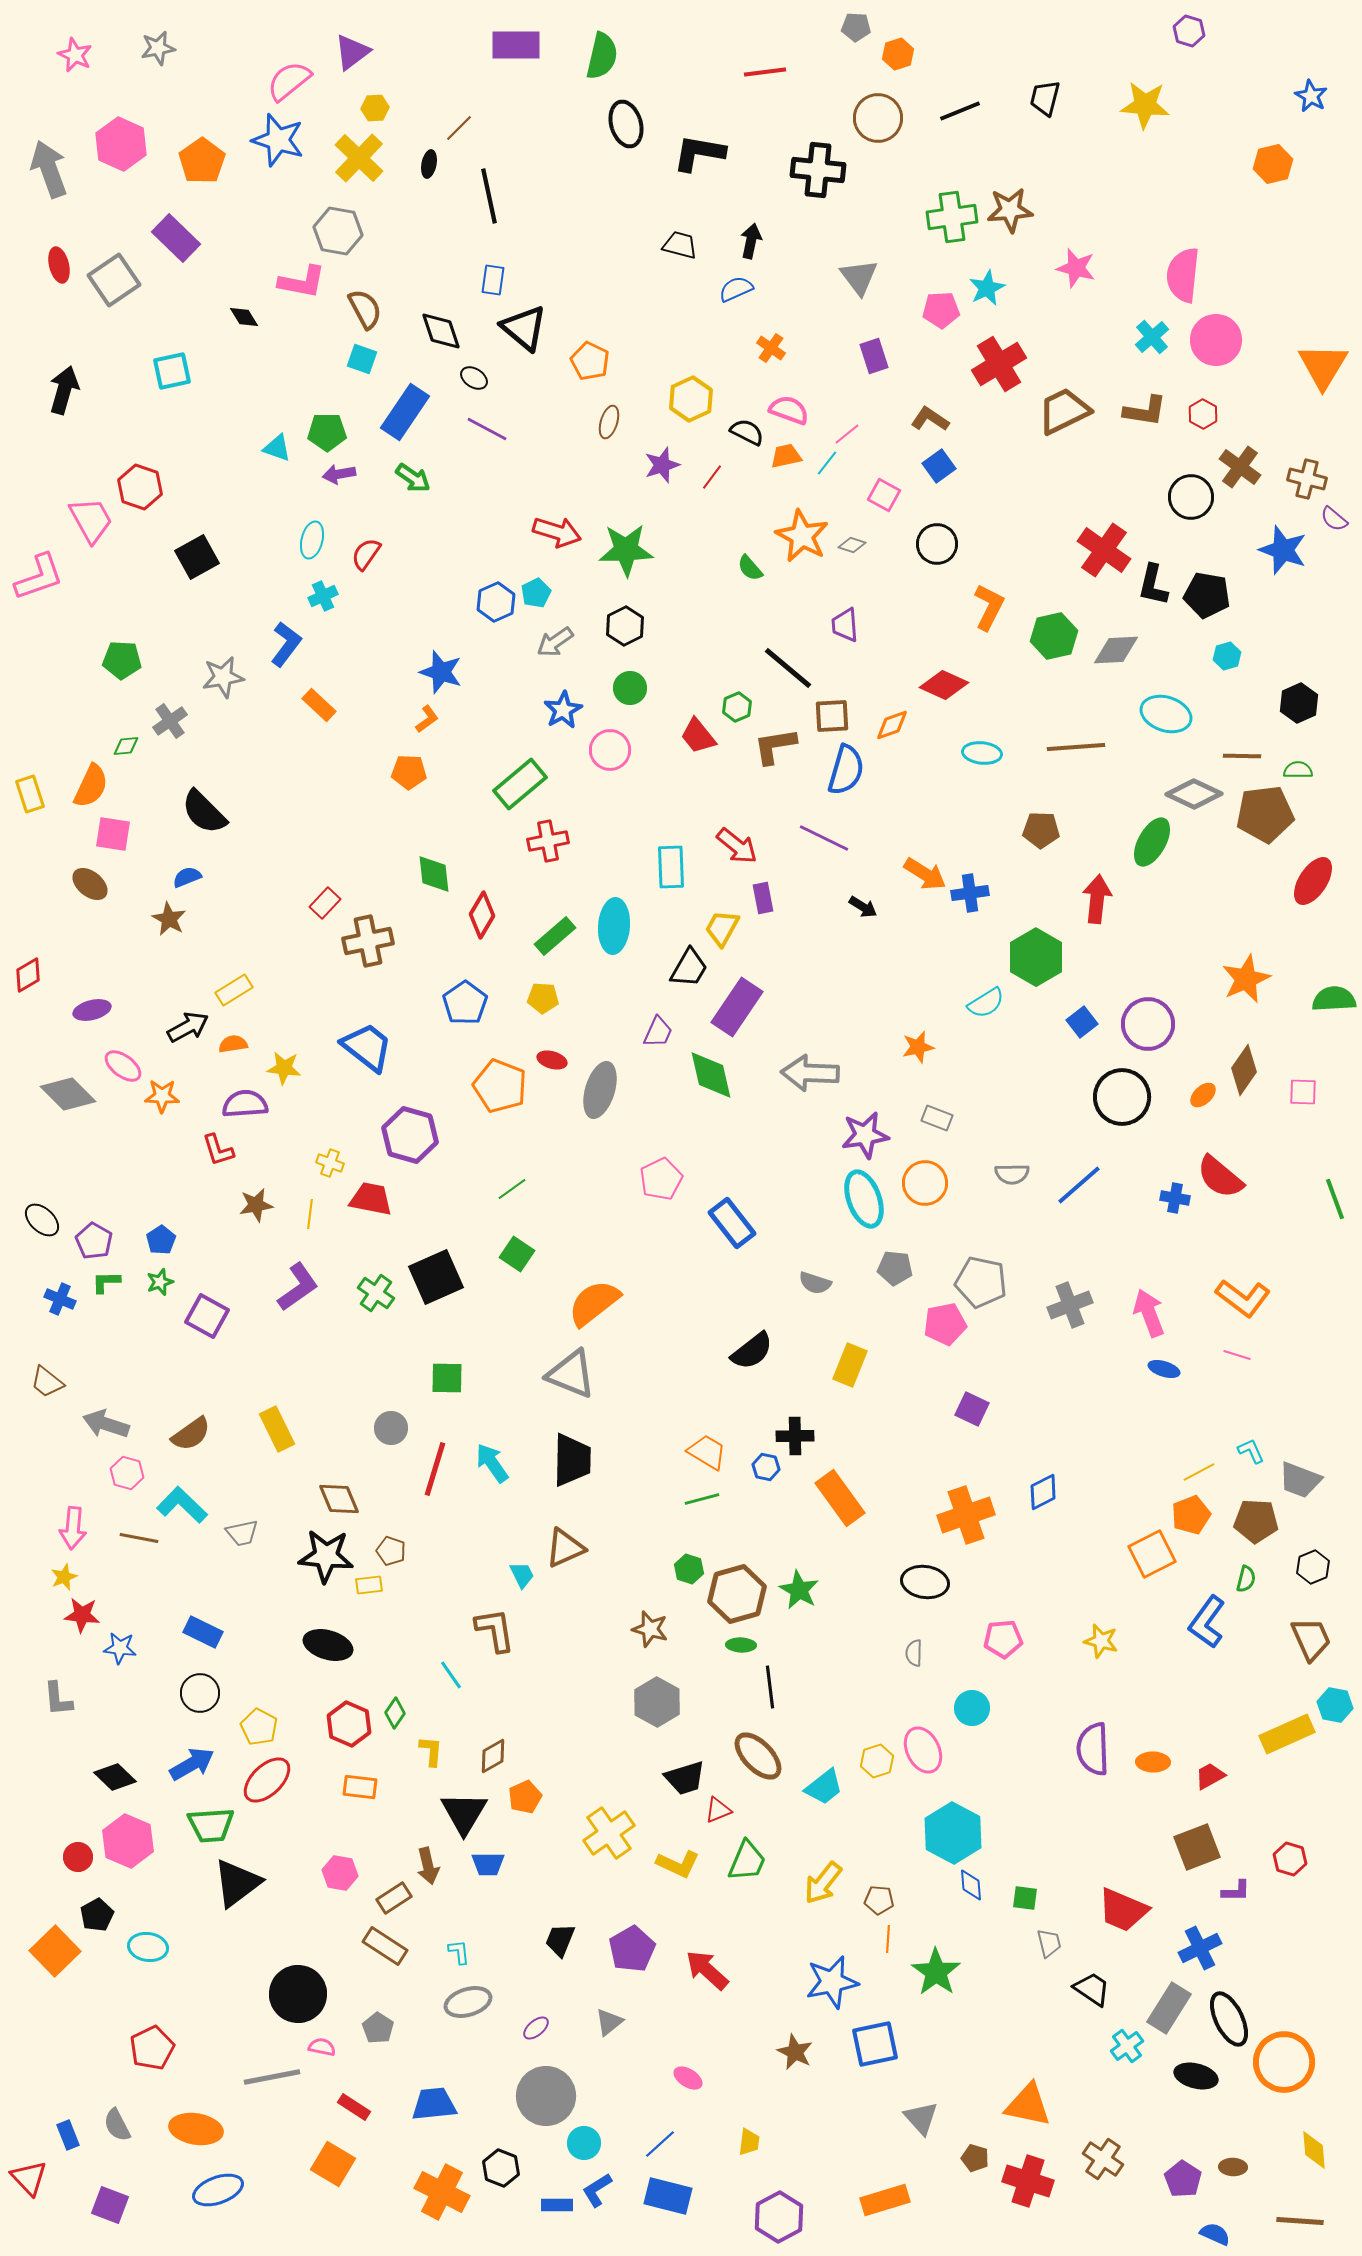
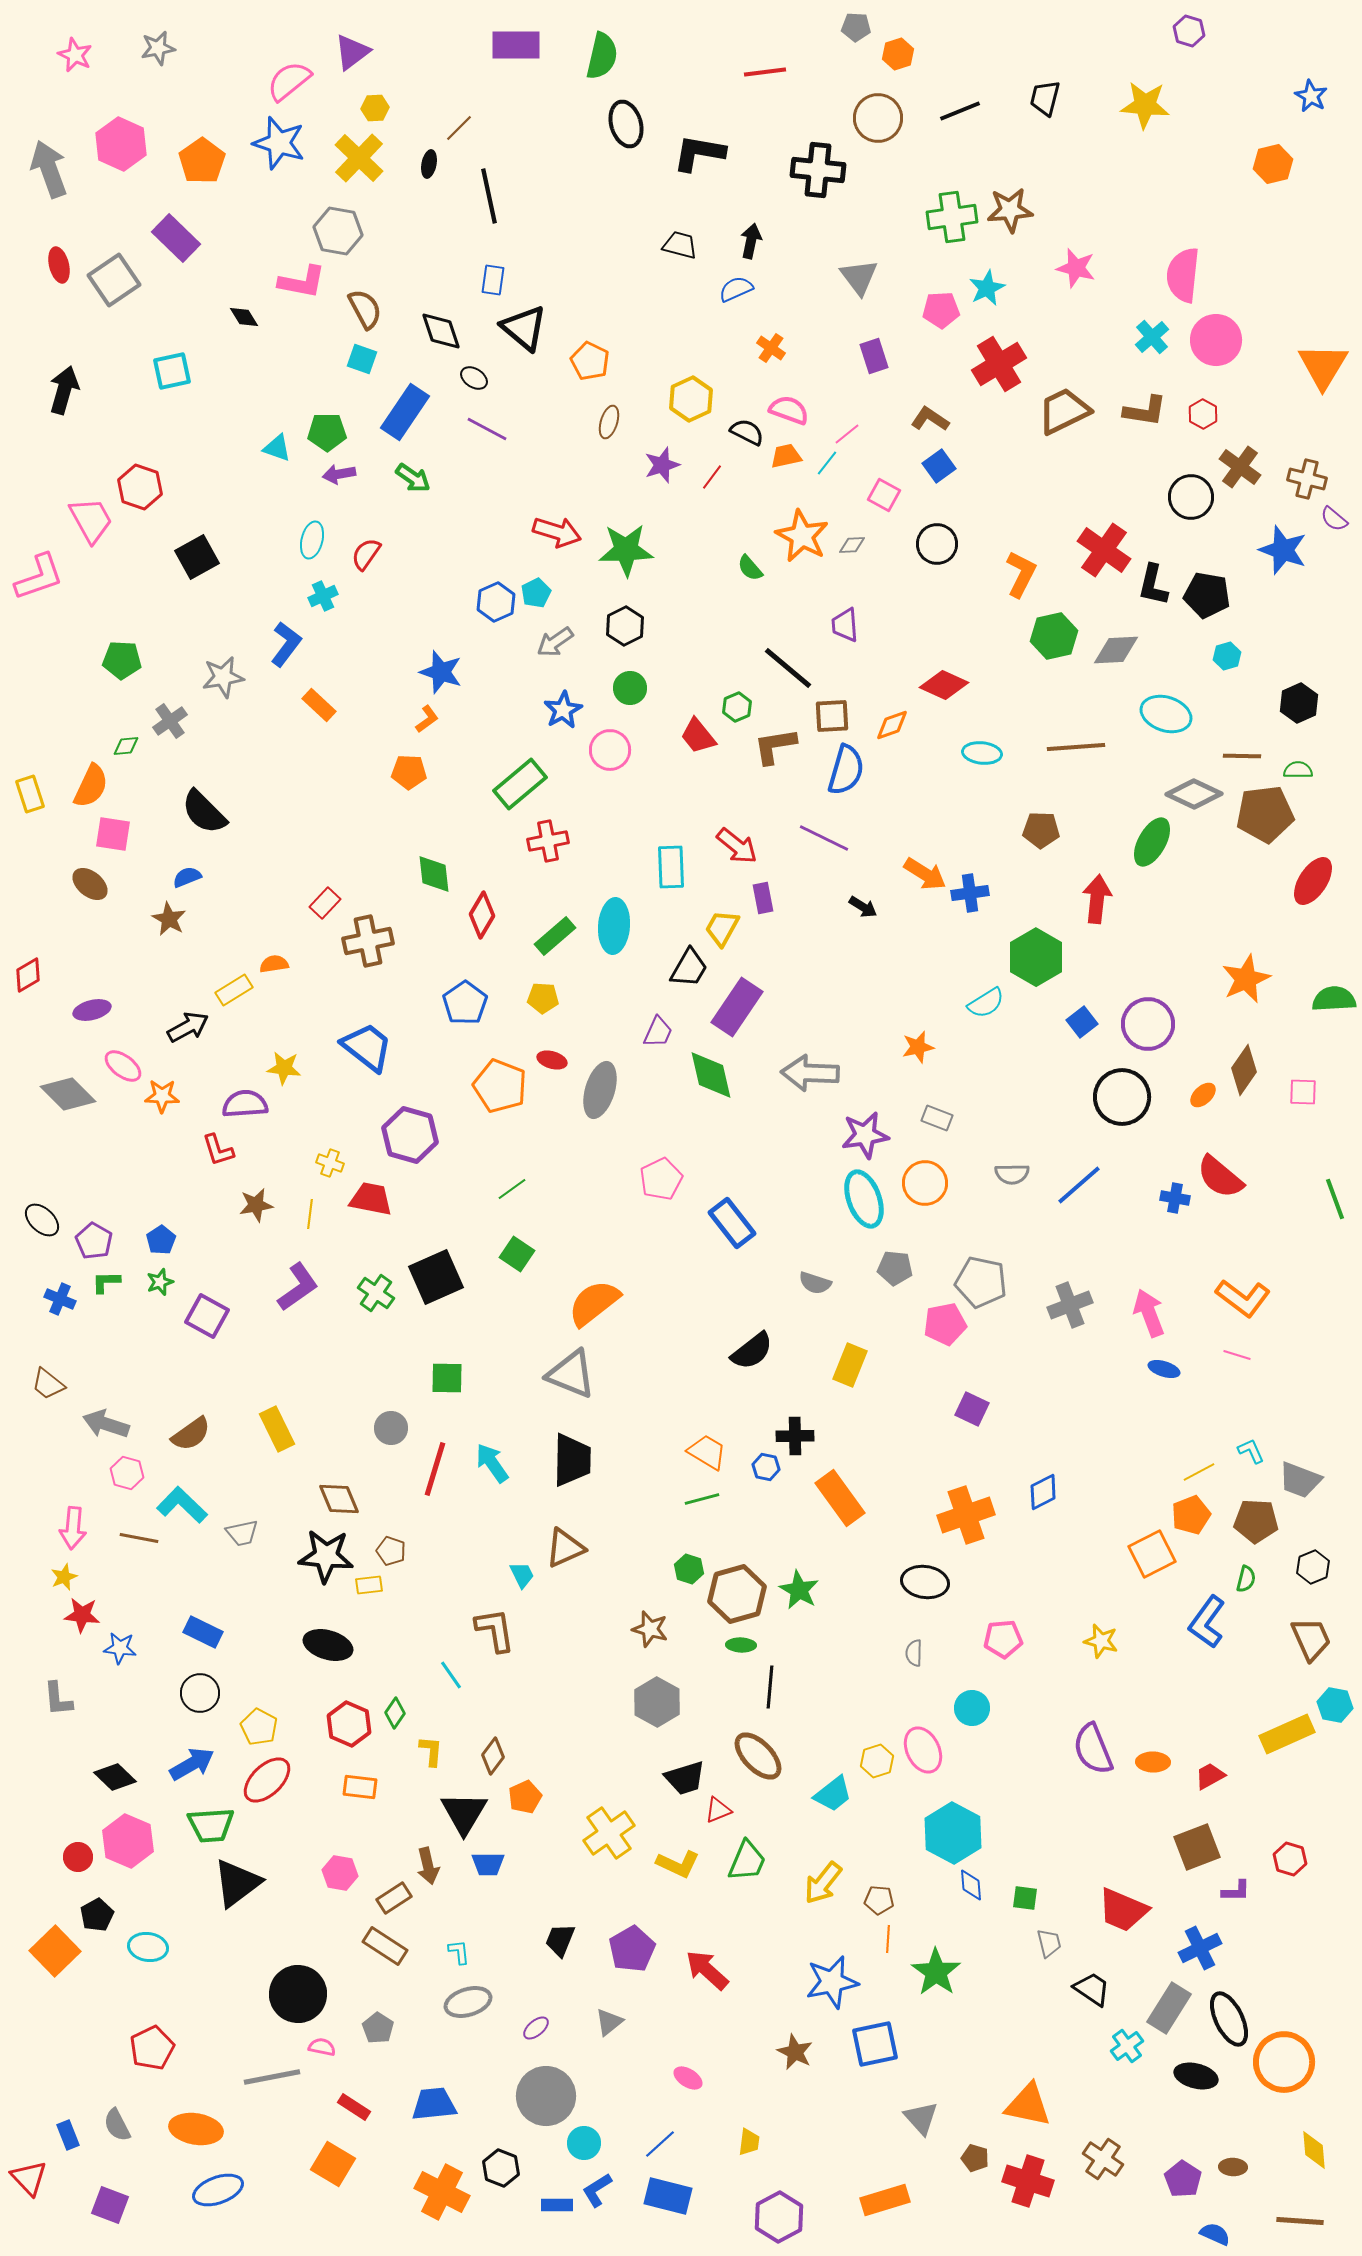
blue star at (278, 140): moved 1 px right, 3 px down
gray diamond at (852, 545): rotated 20 degrees counterclockwise
orange L-shape at (989, 607): moved 32 px right, 33 px up
orange semicircle at (233, 1044): moved 41 px right, 80 px up
brown trapezoid at (47, 1382): moved 1 px right, 2 px down
black line at (770, 1687): rotated 12 degrees clockwise
purple semicircle at (1093, 1749): rotated 20 degrees counterclockwise
brown diamond at (493, 1756): rotated 24 degrees counterclockwise
cyan trapezoid at (824, 1787): moved 9 px right, 7 px down
